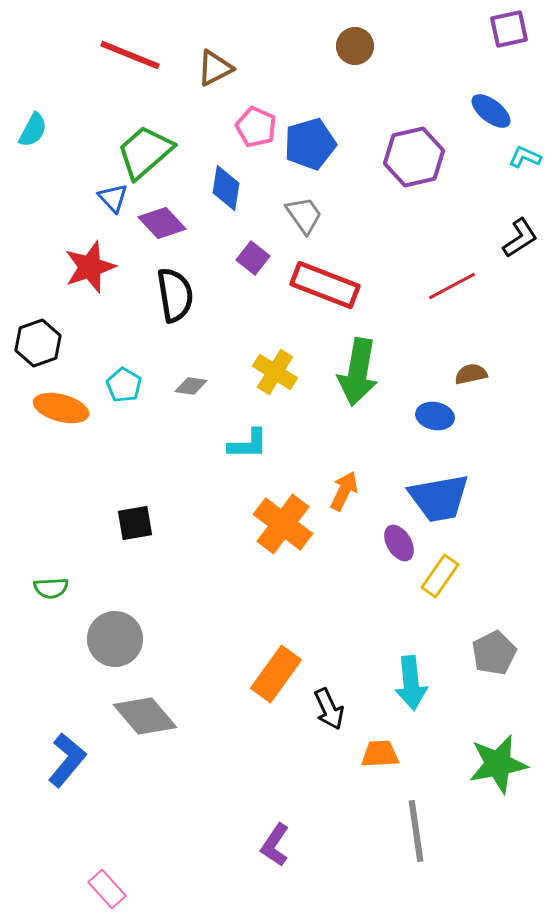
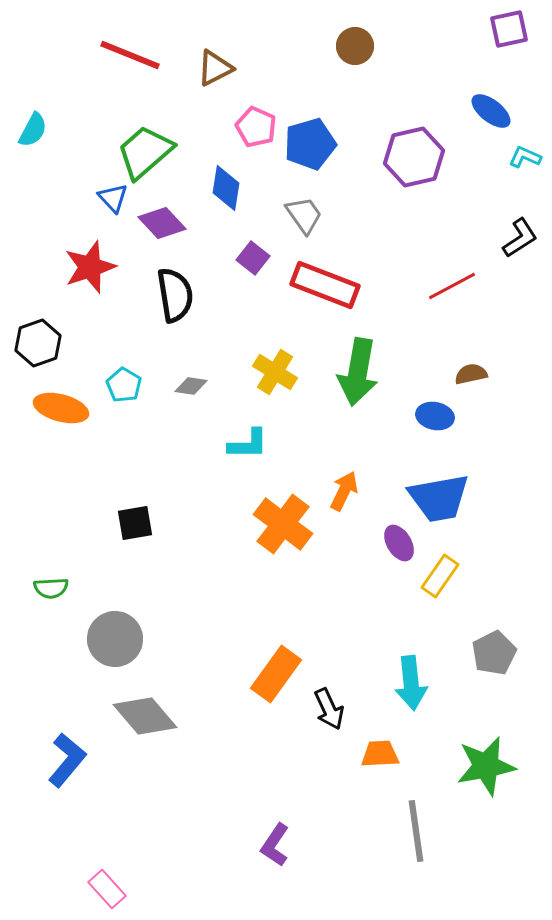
green star at (498, 764): moved 12 px left, 2 px down
